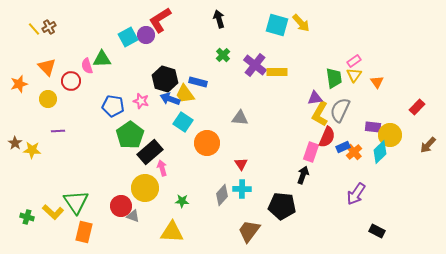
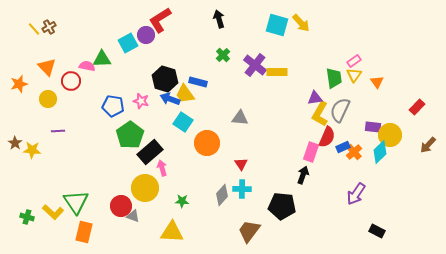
cyan square at (128, 37): moved 6 px down
pink semicircle at (87, 66): rotated 119 degrees clockwise
